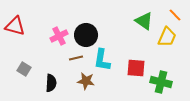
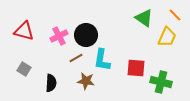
green triangle: moved 3 px up
red triangle: moved 9 px right, 5 px down
brown line: rotated 16 degrees counterclockwise
